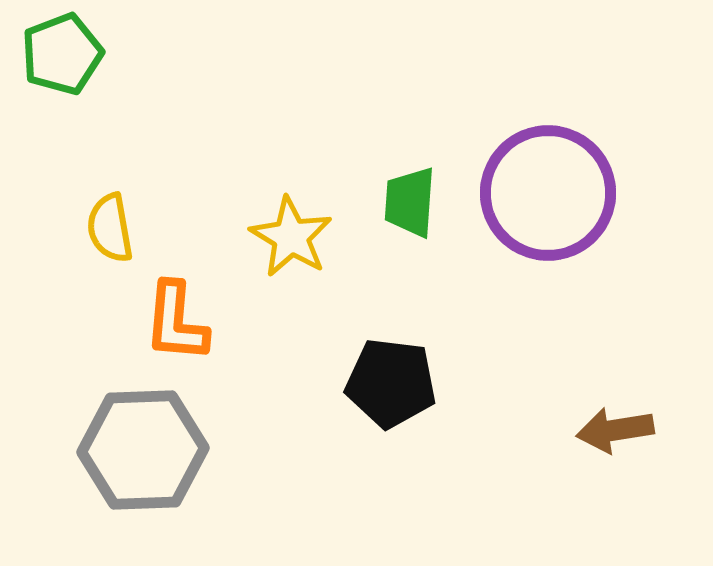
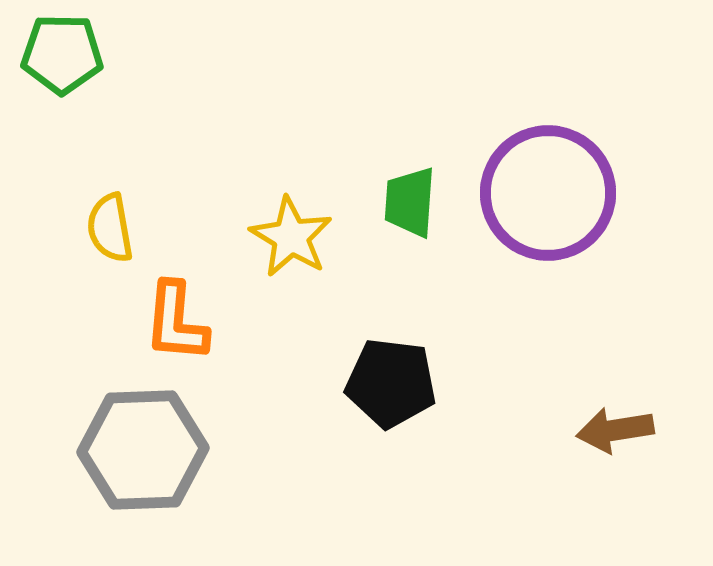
green pentagon: rotated 22 degrees clockwise
